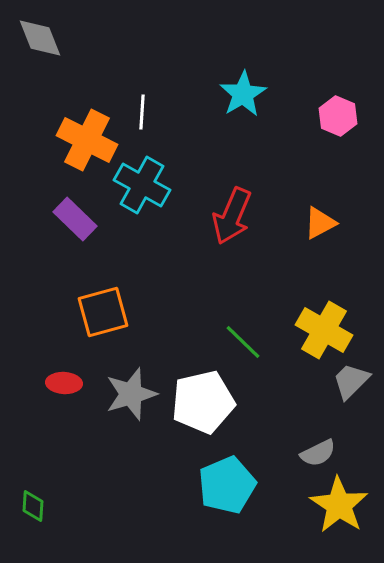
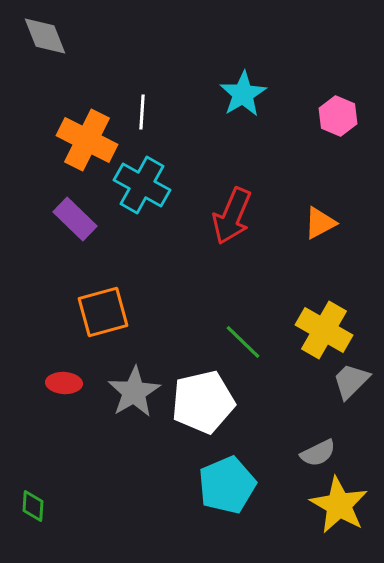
gray diamond: moved 5 px right, 2 px up
gray star: moved 3 px right, 2 px up; rotated 14 degrees counterclockwise
yellow star: rotated 4 degrees counterclockwise
